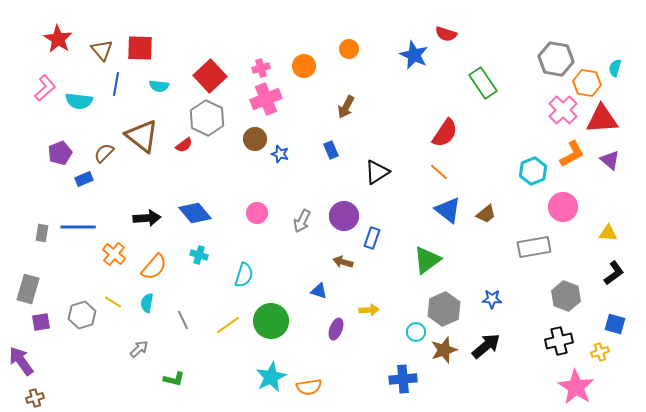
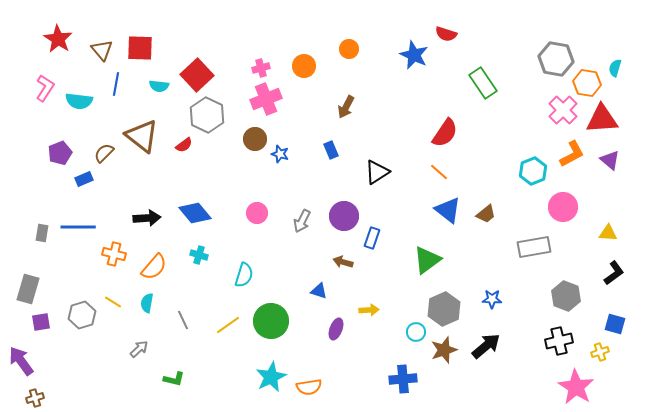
red square at (210, 76): moved 13 px left, 1 px up
pink L-shape at (45, 88): rotated 16 degrees counterclockwise
gray hexagon at (207, 118): moved 3 px up
orange cross at (114, 254): rotated 25 degrees counterclockwise
